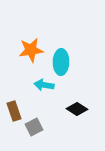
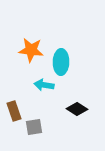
orange star: rotated 15 degrees clockwise
gray square: rotated 18 degrees clockwise
